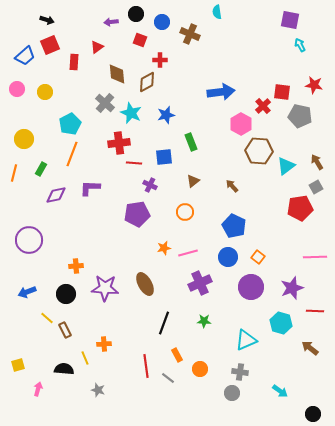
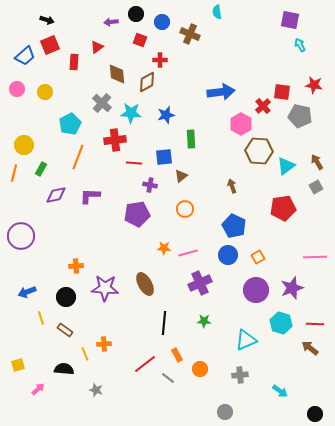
gray cross at (105, 103): moved 3 px left
cyan star at (131, 113): rotated 20 degrees counterclockwise
yellow circle at (24, 139): moved 6 px down
green rectangle at (191, 142): moved 3 px up; rotated 18 degrees clockwise
red cross at (119, 143): moved 4 px left, 3 px up
orange line at (72, 154): moved 6 px right, 3 px down
brown triangle at (193, 181): moved 12 px left, 5 px up
purple cross at (150, 185): rotated 16 degrees counterclockwise
brown arrow at (232, 186): rotated 24 degrees clockwise
purple L-shape at (90, 188): moved 8 px down
red pentagon at (300, 208): moved 17 px left
orange circle at (185, 212): moved 3 px up
purple circle at (29, 240): moved 8 px left, 4 px up
orange star at (164, 248): rotated 16 degrees clockwise
blue circle at (228, 257): moved 2 px up
orange square at (258, 257): rotated 24 degrees clockwise
purple circle at (251, 287): moved 5 px right, 3 px down
black circle at (66, 294): moved 3 px down
red line at (315, 311): moved 13 px down
yellow line at (47, 318): moved 6 px left; rotated 32 degrees clockwise
black line at (164, 323): rotated 15 degrees counterclockwise
brown rectangle at (65, 330): rotated 28 degrees counterclockwise
yellow line at (85, 358): moved 4 px up
red line at (146, 366): moved 1 px left, 2 px up; rotated 60 degrees clockwise
gray cross at (240, 372): moved 3 px down; rotated 14 degrees counterclockwise
pink arrow at (38, 389): rotated 32 degrees clockwise
gray star at (98, 390): moved 2 px left
gray circle at (232, 393): moved 7 px left, 19 px down
black circle at (313, 414): moved 2 px right
